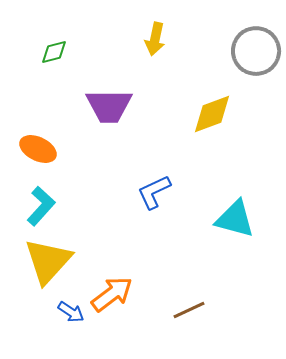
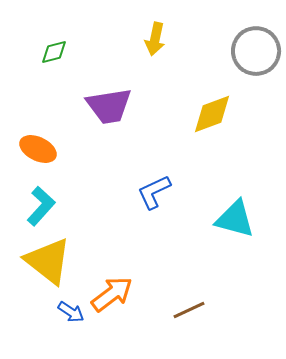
purple trapezoid: rotated 9 degrees counterclockwise
yellow triangle: rotated 34 degrees counterclockwise
